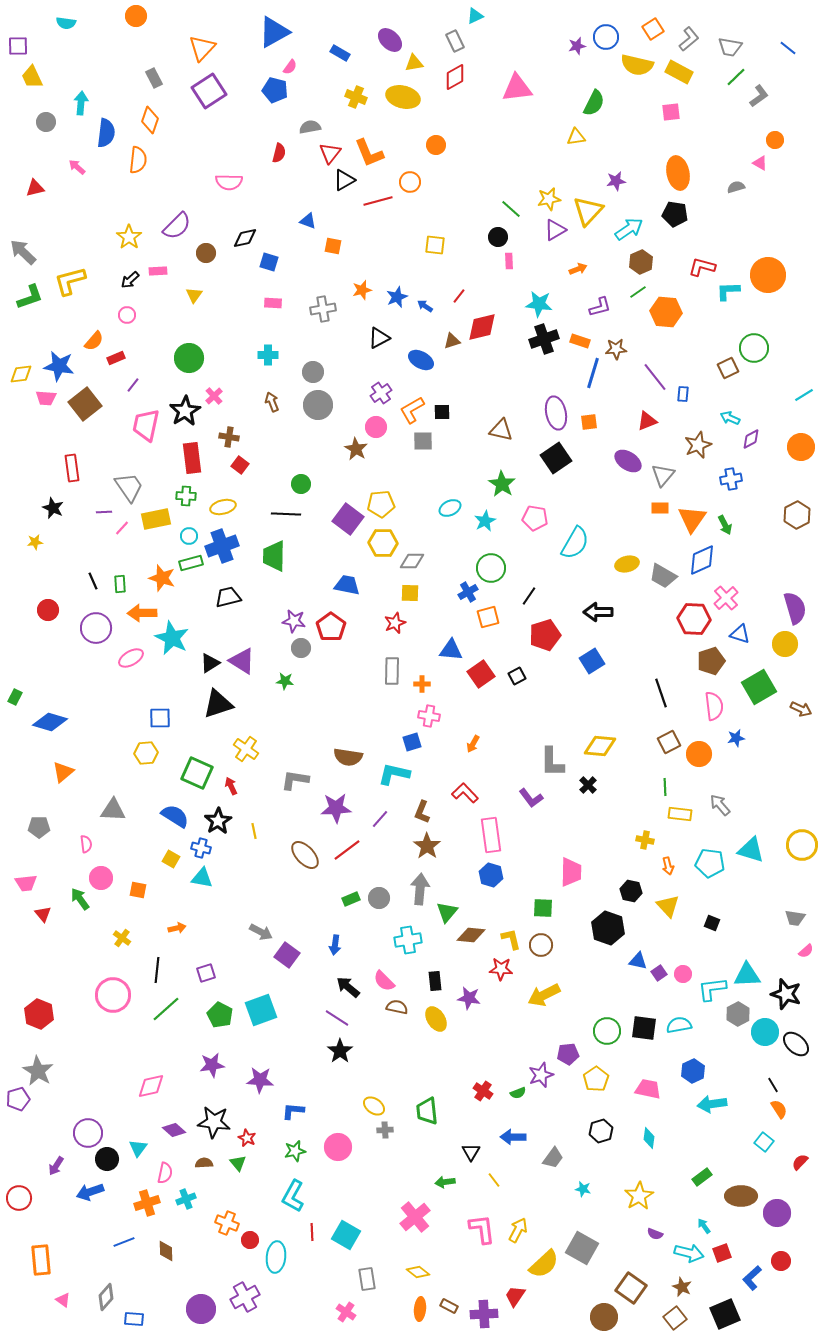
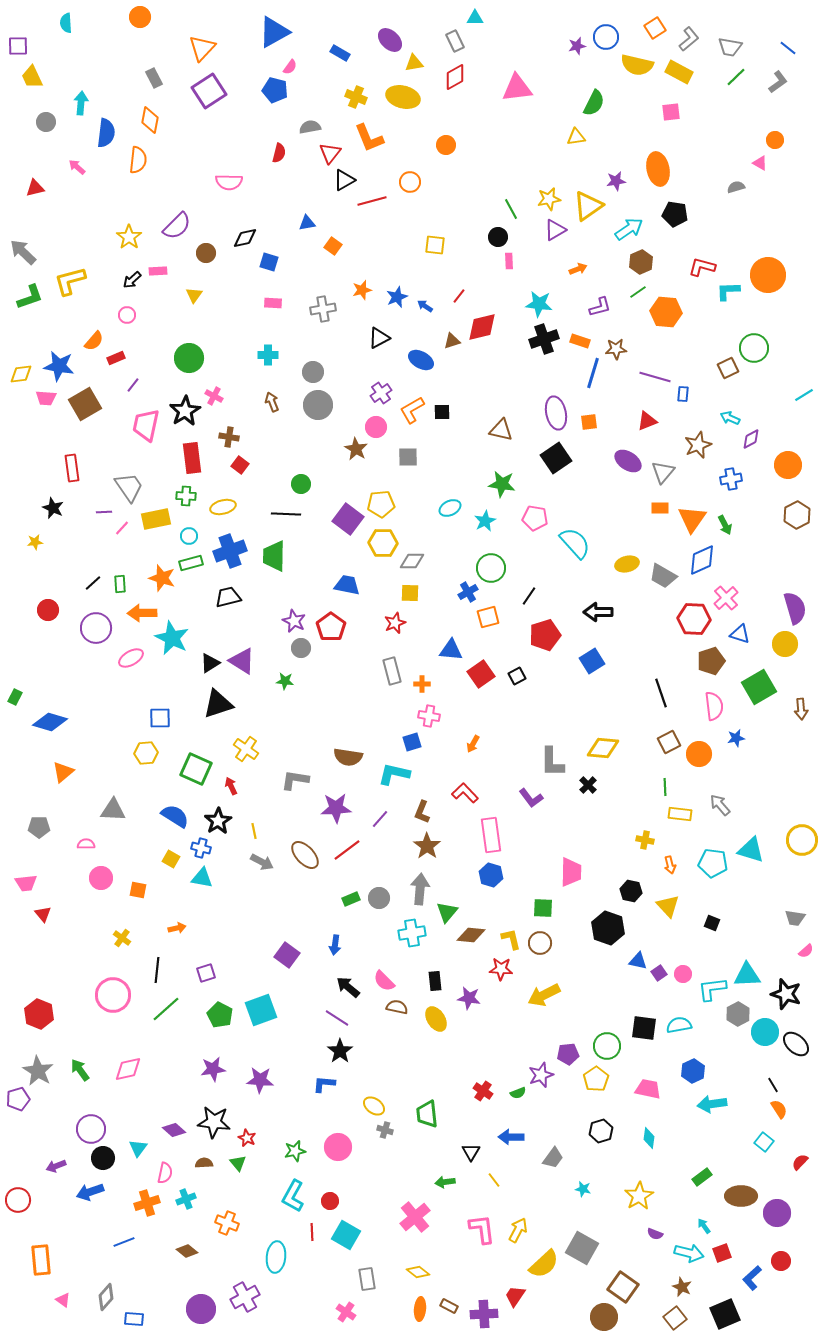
orange circle at (136, 16): moved 4 px right, 1 px down
cyan triangle at (475, 16): moved 2 px down; rotated 24 degrees clockwise
cyan semicircle at (66, 23): rotated 78 degrees clockwise
orange square at (653, 29): moved 2 px right, 1 px up
gray L-shape at (759, 96): moved 19 px right, 14 px up
orange diamond at (150, 120): rotated 8 degrees counterclockwise
orange circle at (436, 145): moved 10 px right
orange L-shape at (369, 153): moved 15 px up
orange ellipse at (678, 173): moved 20 px left, 4 px up
red line at (378, 201): moved 6 px left
green line at (511, 209): rotated 20 degrees clockwise
yellow triangle at (588, 211): moved 5 px up; rotated 12 degrees clockwise
blue triangle at (308, 221): moved 1 px left, 2 px down; rotated 30 degrees counterclockwise
orange square at (333, 246): rotated 24 degrees clockwise
black arrow at (130, 280): moved 2 px right
purple line at (655, 377): rotated 36 degrees counterclockwise
pink cross at (214, 396): rotated 18 degrees counterclockwise
brown square at (85, 404): rotated 8 degrees clockwise
gray square at (423, 441): moved 15 px left, 16 px down
orange circle at (801, 447): moved 13 px left, 18 px down
gray triangle at (663, 475): moved 3 px up
green star at (502, 484): rotated 24 degrees counterclockwise
cyan semicircle at (575, 543): rotated 72 degrees counterclockwise
blue cross at (222, 546): moved 8 px right, 5 px down
black line at (93, 581): moved 2 px down; rotated 72 degrees clockwise
purple star at (294, 621): rotated 15 degrees clockwise
gray rectangle at (392, 671): rotated 16 degrees counterclockwise
brown arrow at (801, 709): rotated 60 degrees clockwise
yellow diamond at (600, 746): moved 3 px right, 2 px down
green square at (197, 773): moved 1 px left, 4 px up
pink semicircle at (86, 844): rotated 84 degrees counterclockwise
yellow circle at (802, 845): moved 5 px up
cyan pentagon at (710, 863): moved 3 px right
orange arrow at (668, 866): moved 2 px right, 1 px up
green arrow at (80, 899): moved 171 px down
gray arrow at (261, 932): moved 1 px right, 70 px up
cyan cross at (408, 940): moved 4 px right, 7 px up
brown circle at (541, 945): moved 1 px left, 2 px up
green circle at (607, 1031): moved 15 px down
purple star at (212, 1065): moved 1 px right, 4 px down
pink diamond at (151, 1086): moved 23 px left, 17 px up
blue L-shape at (293, 1111): moved 31 px right, 27 px up
green trapezoid at (427, 1111): moved 3 px down
gray cross at (385, 1130): rotated 21 degrees clockwise
purple circle at (88, 1133): moved 3 px right, 4 px up
blue arrow at (513, 1137): moved 2 px left
black circle at (107, 1159): moved 4 px left, 1 px up
purple arrow at (56, 1166): rotated 36 degrees clockwise
red circle at (19, 1198): moved 1 px left, 2 px down
red circle at (250, 1240): moved 80 px right, 39 px up
brown diamond at (166, 1251): moved 21 px right; rotated 50 degrees counterclockwise
brown square at (631, 1288): moved 8 px left, 1 px up
